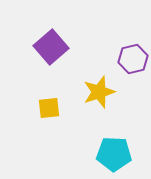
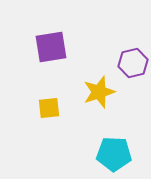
purple square: rotated 32 degrees clockwise
purple hexagon: moved 4 px down
